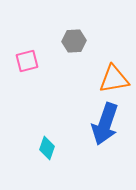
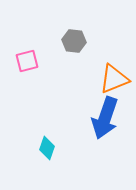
gray hexagon: rotated 10 degrees clockwise
orange triangle: rotated 12 degrees counterclockwise
blue arrow: moved 6 px up
